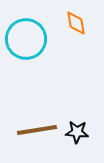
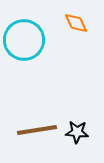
orange diamond: rotated 15 degrees counterclockwise
cyan circle: moved 2 px left, 1 px down
